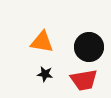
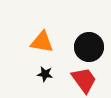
red trapezoid: rotated 116 degrees counterclockwise
